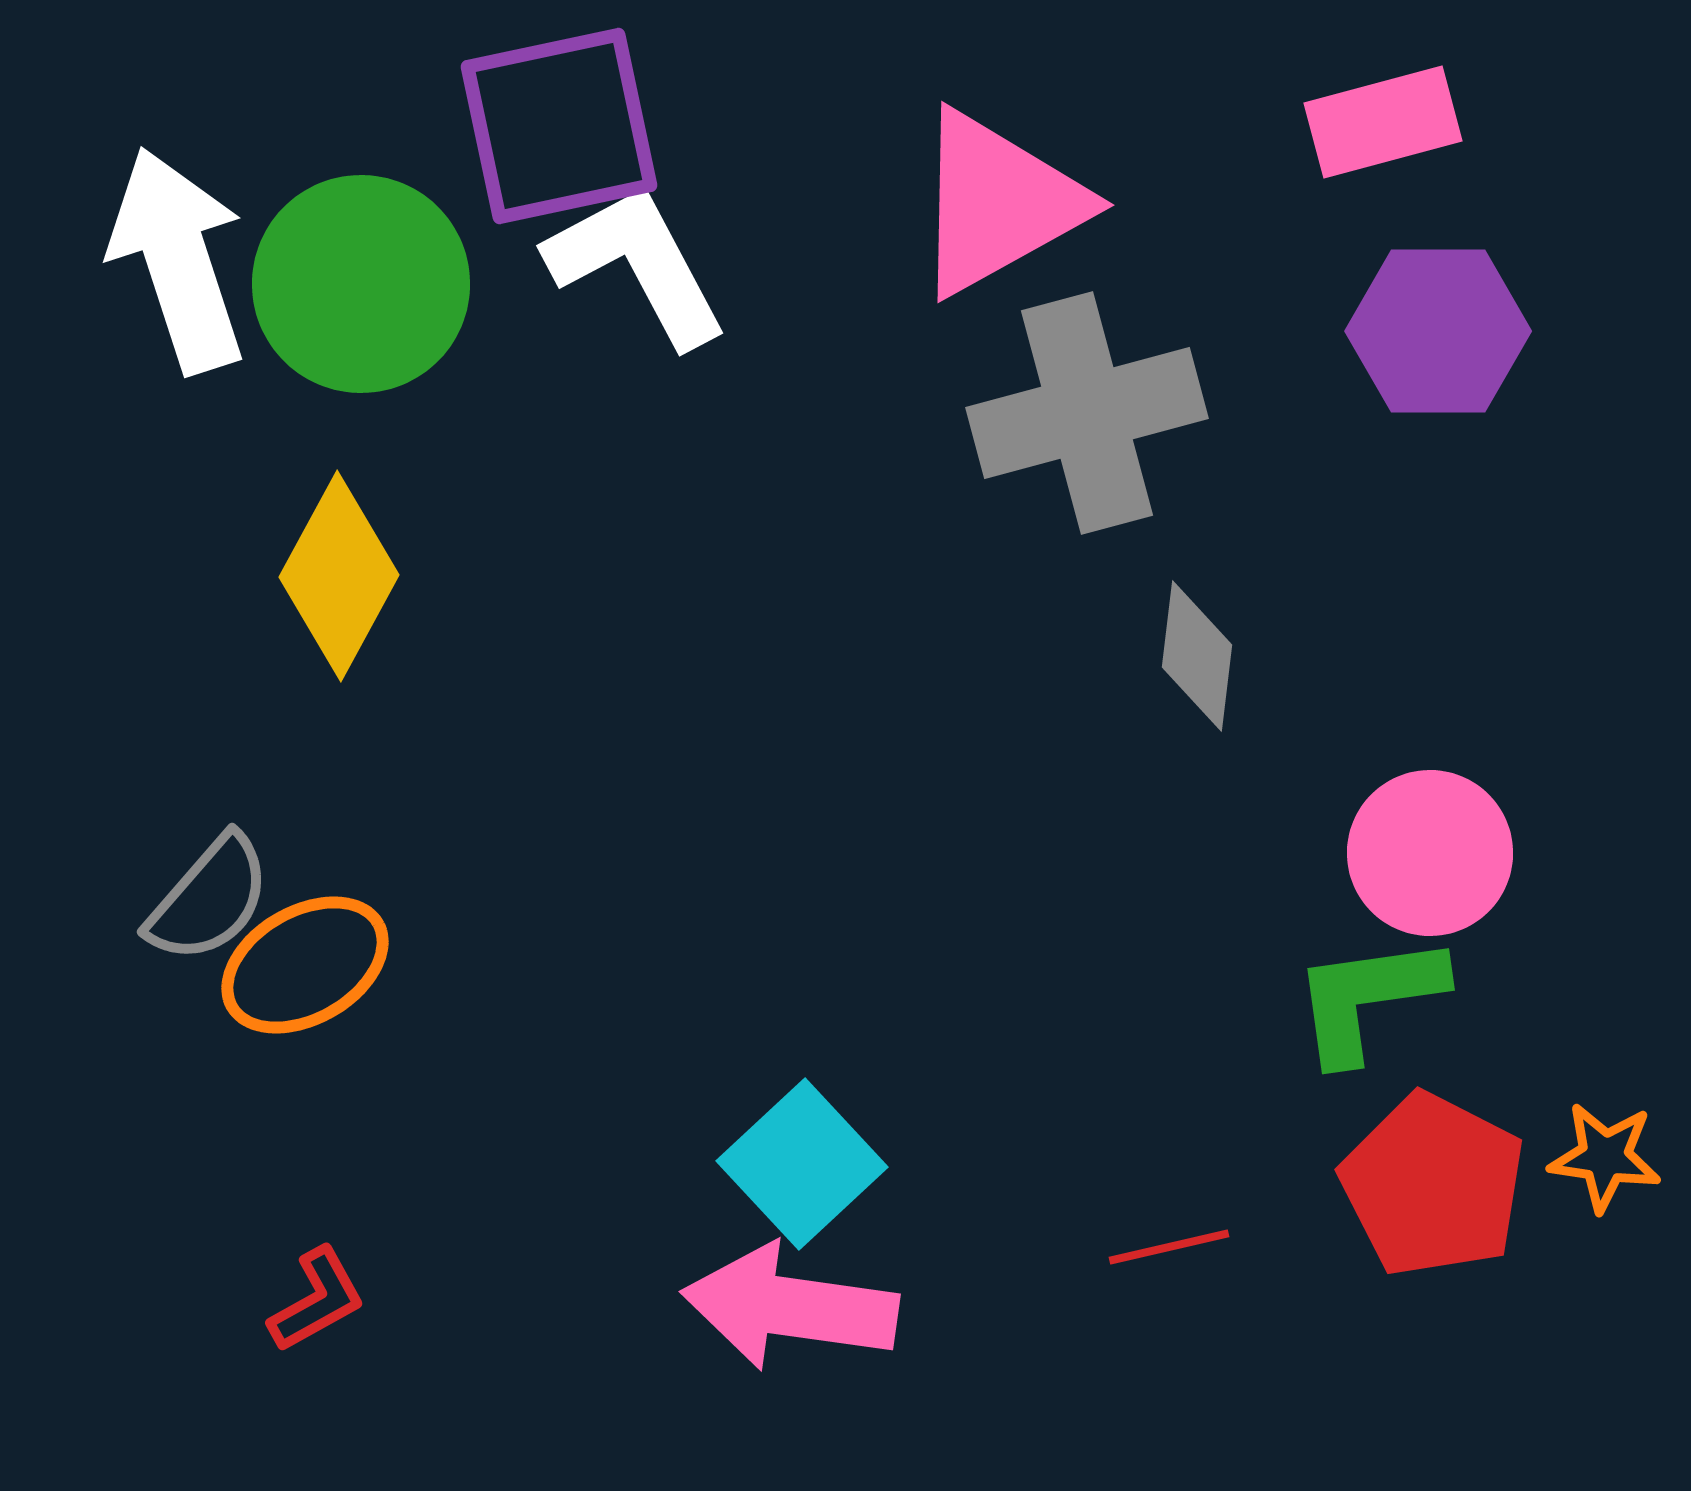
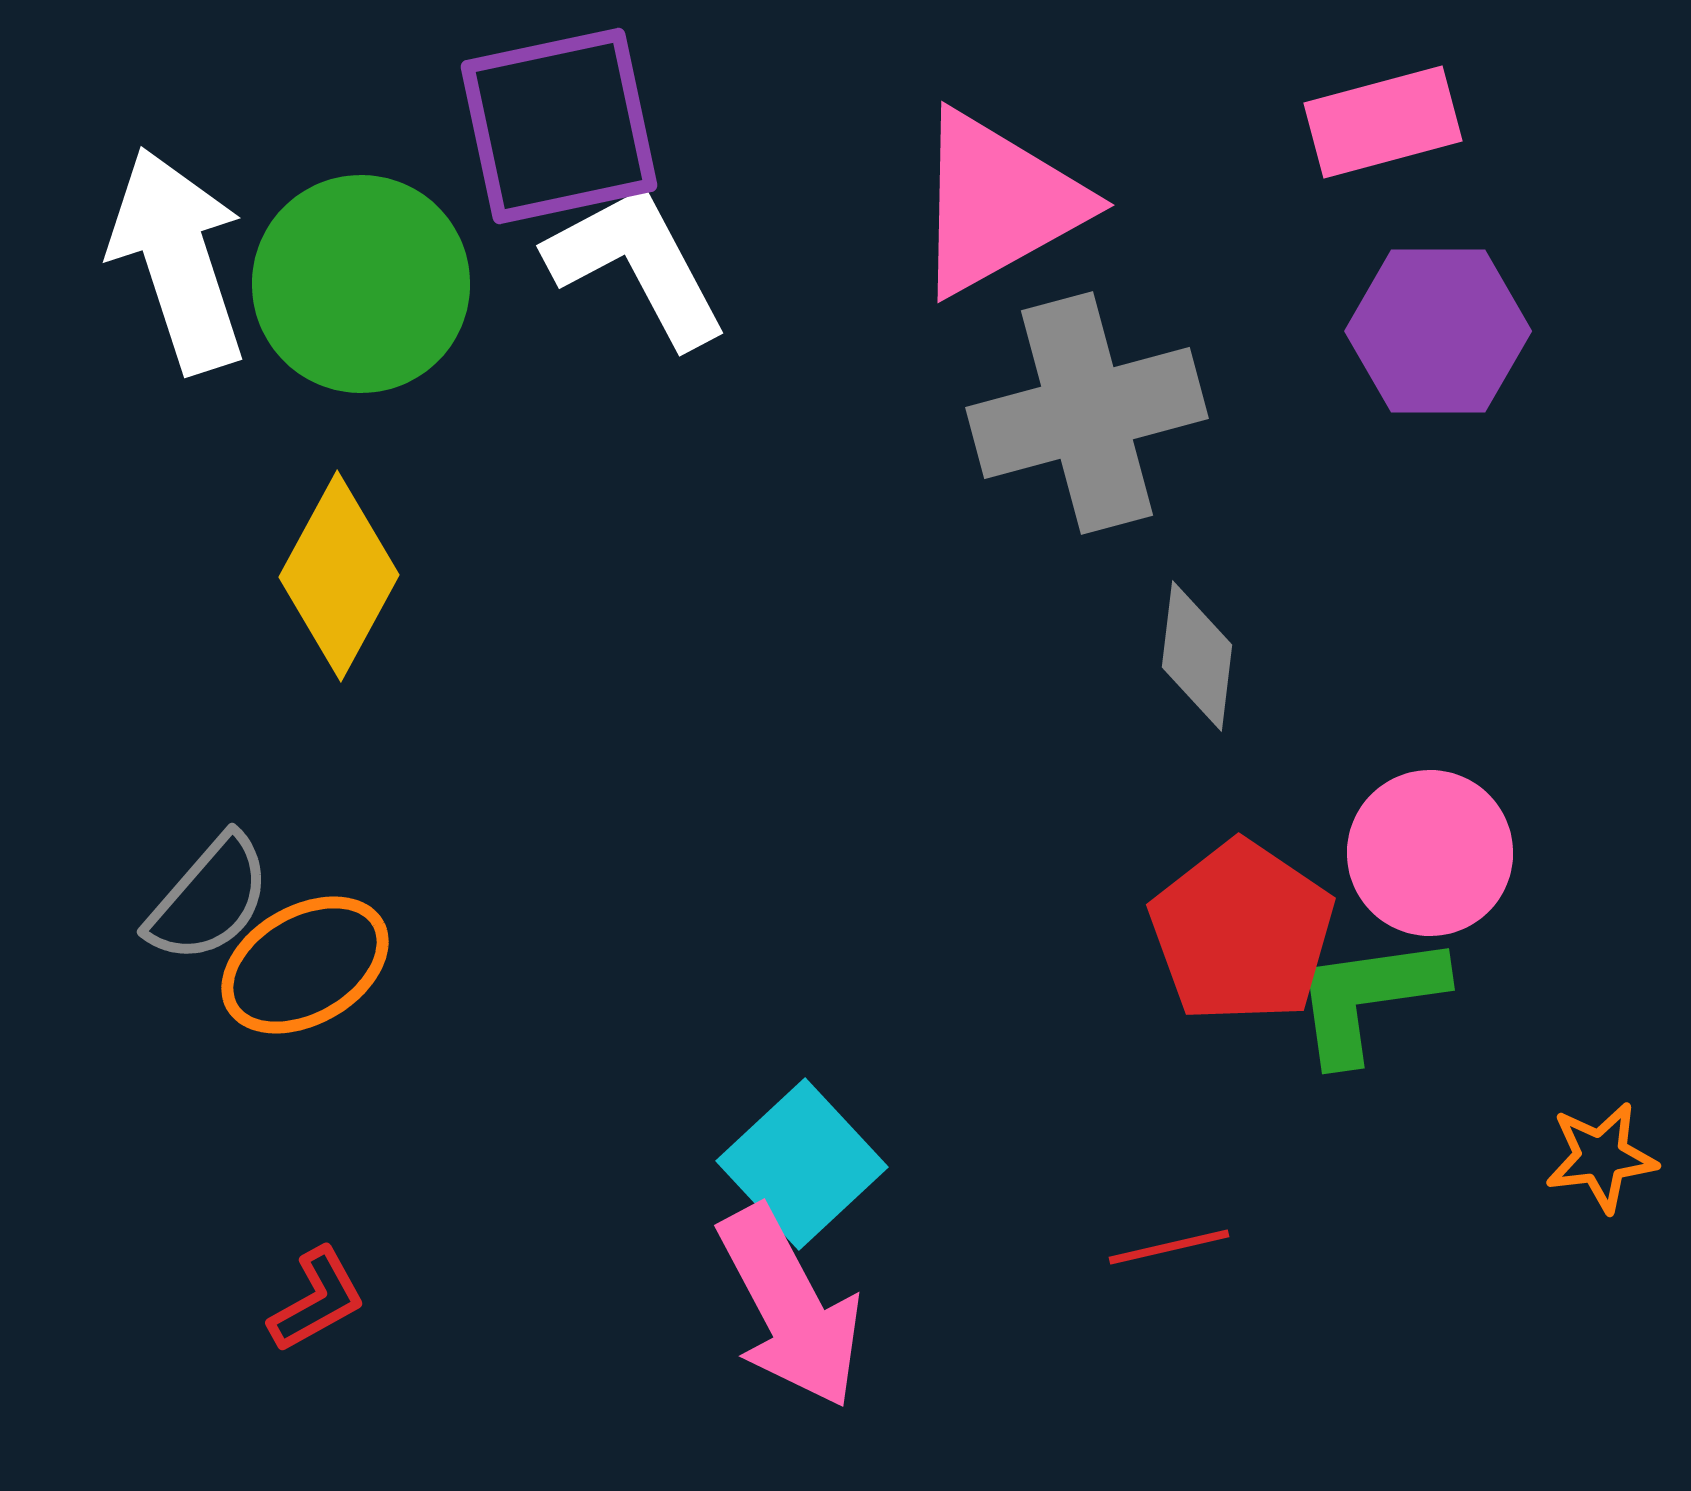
orange star: moved 4 px left; rotated 15 degrees counterclockwise
red pentagon: moved 191 px left, 253 px up; rotated 7 degrees clockwise
pink arrow: rotated 126 degrees counterclockwise
